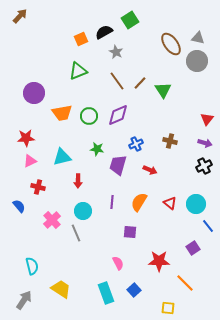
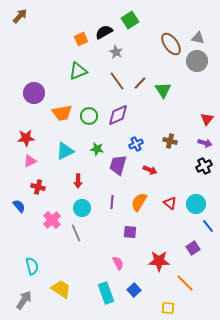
cyan triangle at (62, 157): moved 3 px right, 6 px up; rotated 12 degrees counterclockwise
cyan circle at (83, 211): moved 1 px left, 3 px up
